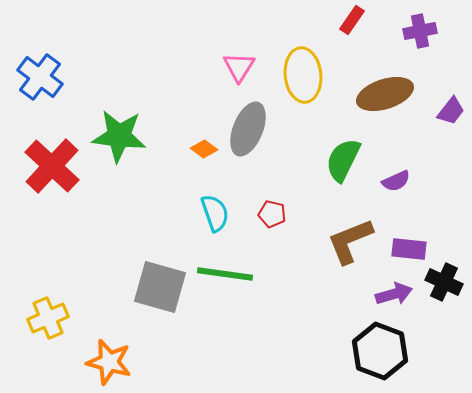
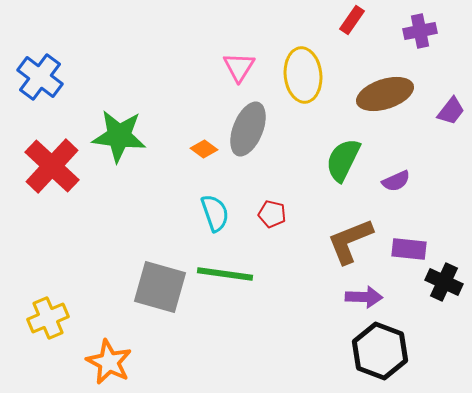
purple arrow: moved 30 px left, 3 px down; rotated 18 degrees clockwise
orange star: rotated 12 degrees clockwise
